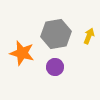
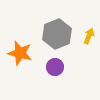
gray hexagon: moved 1 px right; rotated 12 degrees counterclockwise
orange star: moved 2 px left
